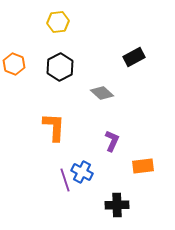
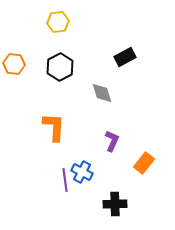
black rectangle: moved 9 px left
orange hexagon: rotated 15 degrees counterclockwise
gray diamond: rotated 30 degrees clockwise
orange rectangle: moved 1 px right, 3 px up; rotated 45 degrees counterclockwise
purple line: rotated 10 degrees clockwise
black cross: moved 2 px left, 1 px up
